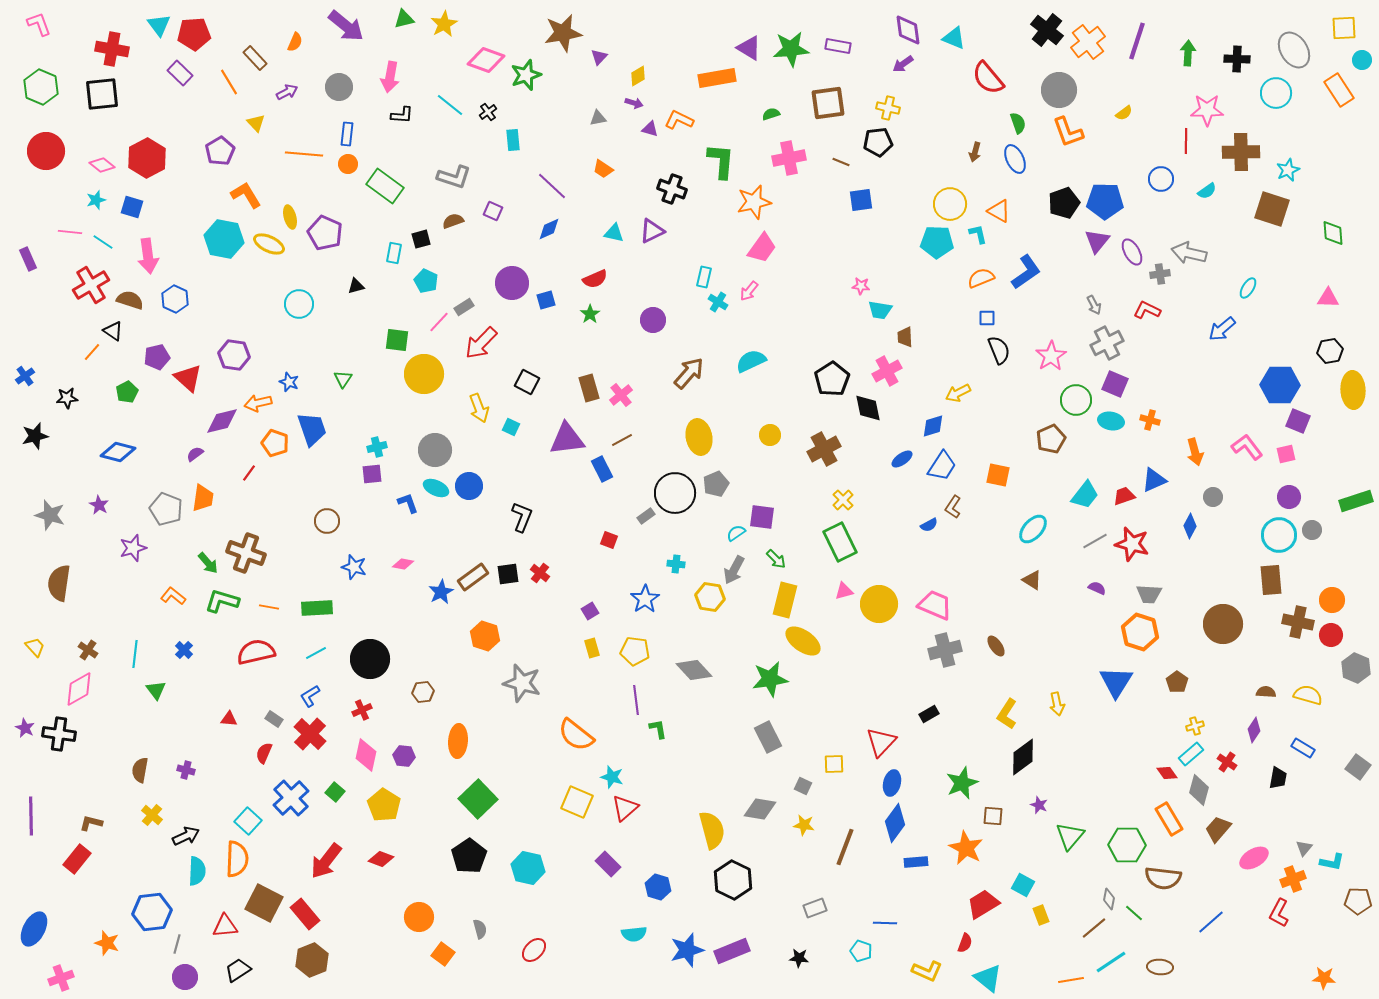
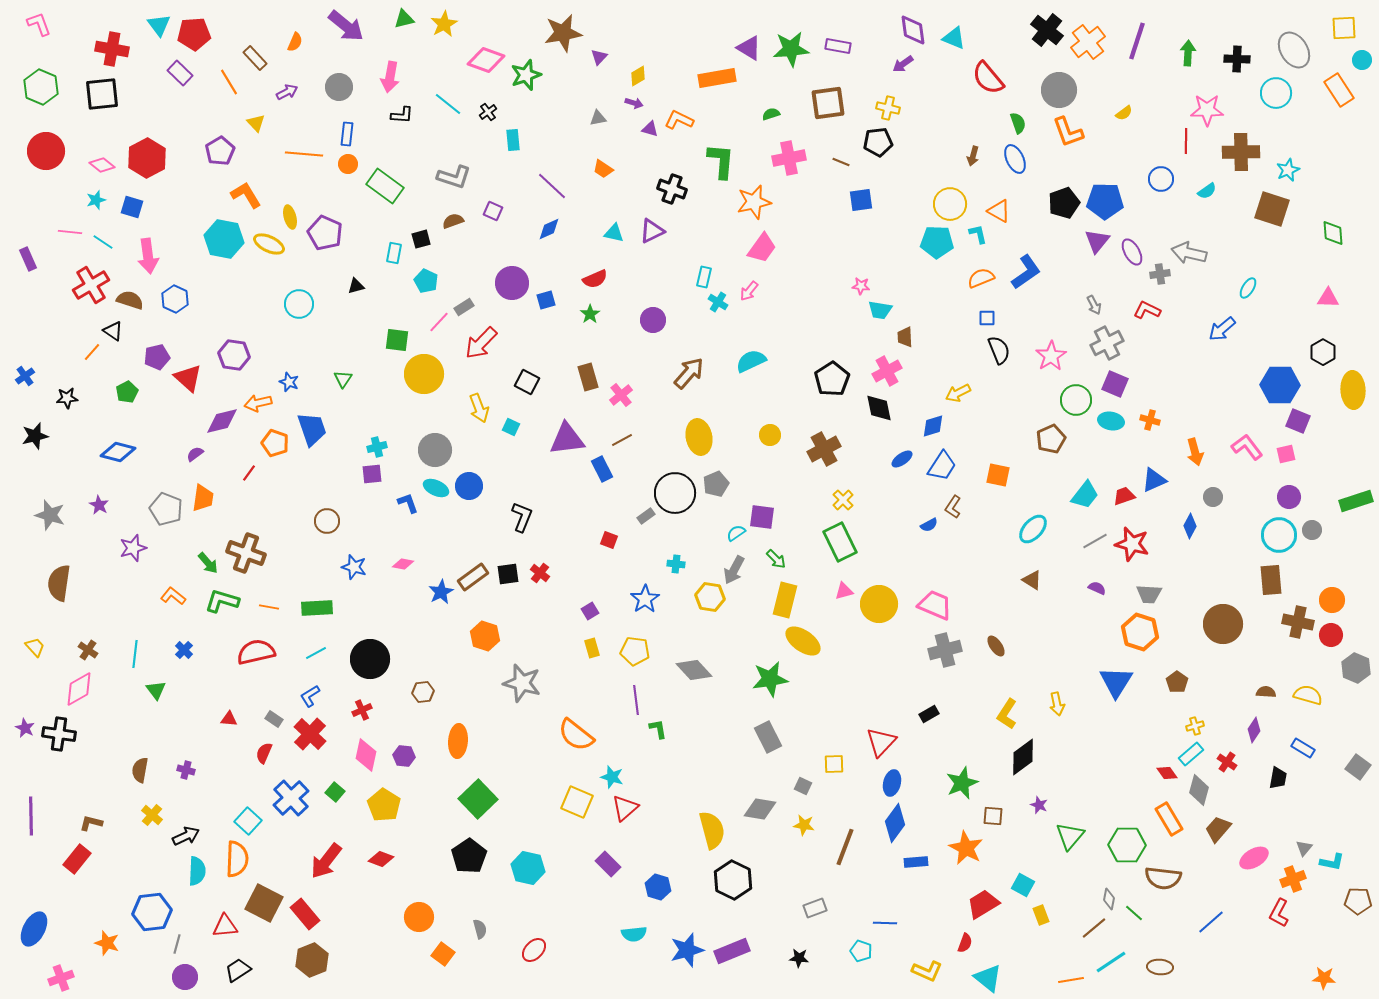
purple diamond at (908, 30): moved 5 px right
cyan line at (450, 105): moved 2 px left, 1 px up
brown arrow at (975, 152): moved 2 px left, 4 px down
black hexagon at (1330, 351): moved 7 px left, 1 px down; rotated 20 degrees counterclockwise
brown rectangle at (589, 388): moved 1 px left, 11 px up
black diamond at (868, 408): moved 11 px right
